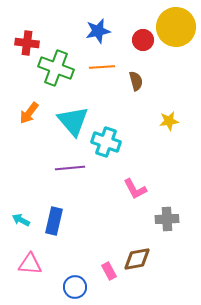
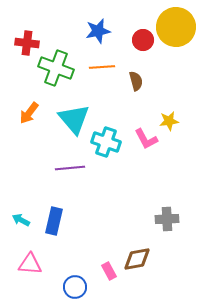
cyan triangle: moved 1 px right, 2 px up
pink L-shape: moved 11 px right, 50 px up
